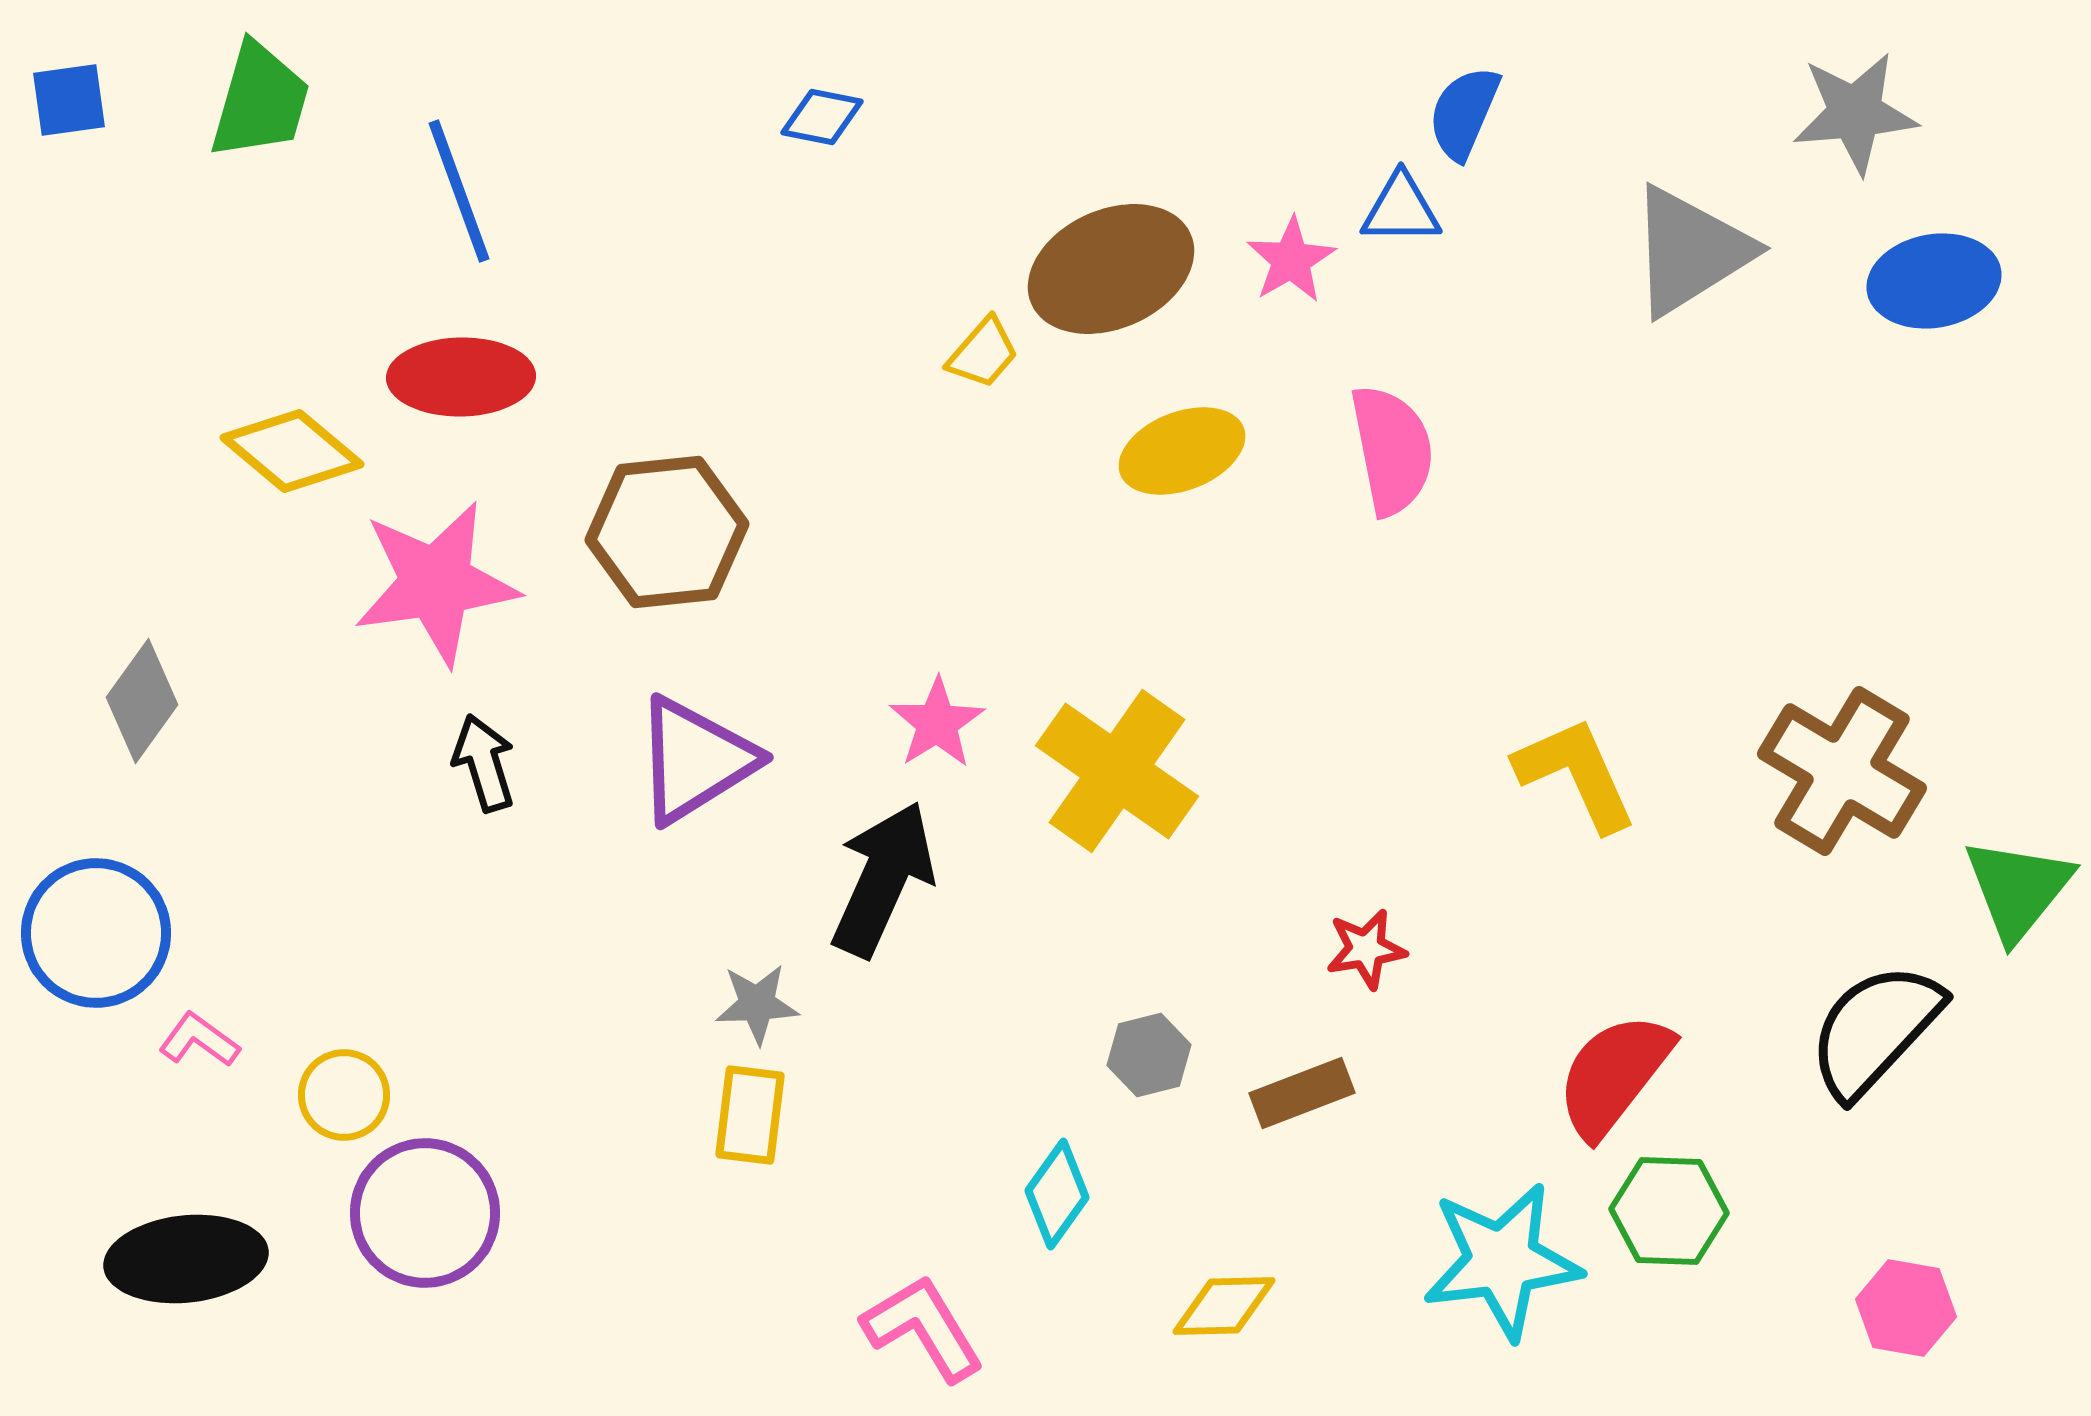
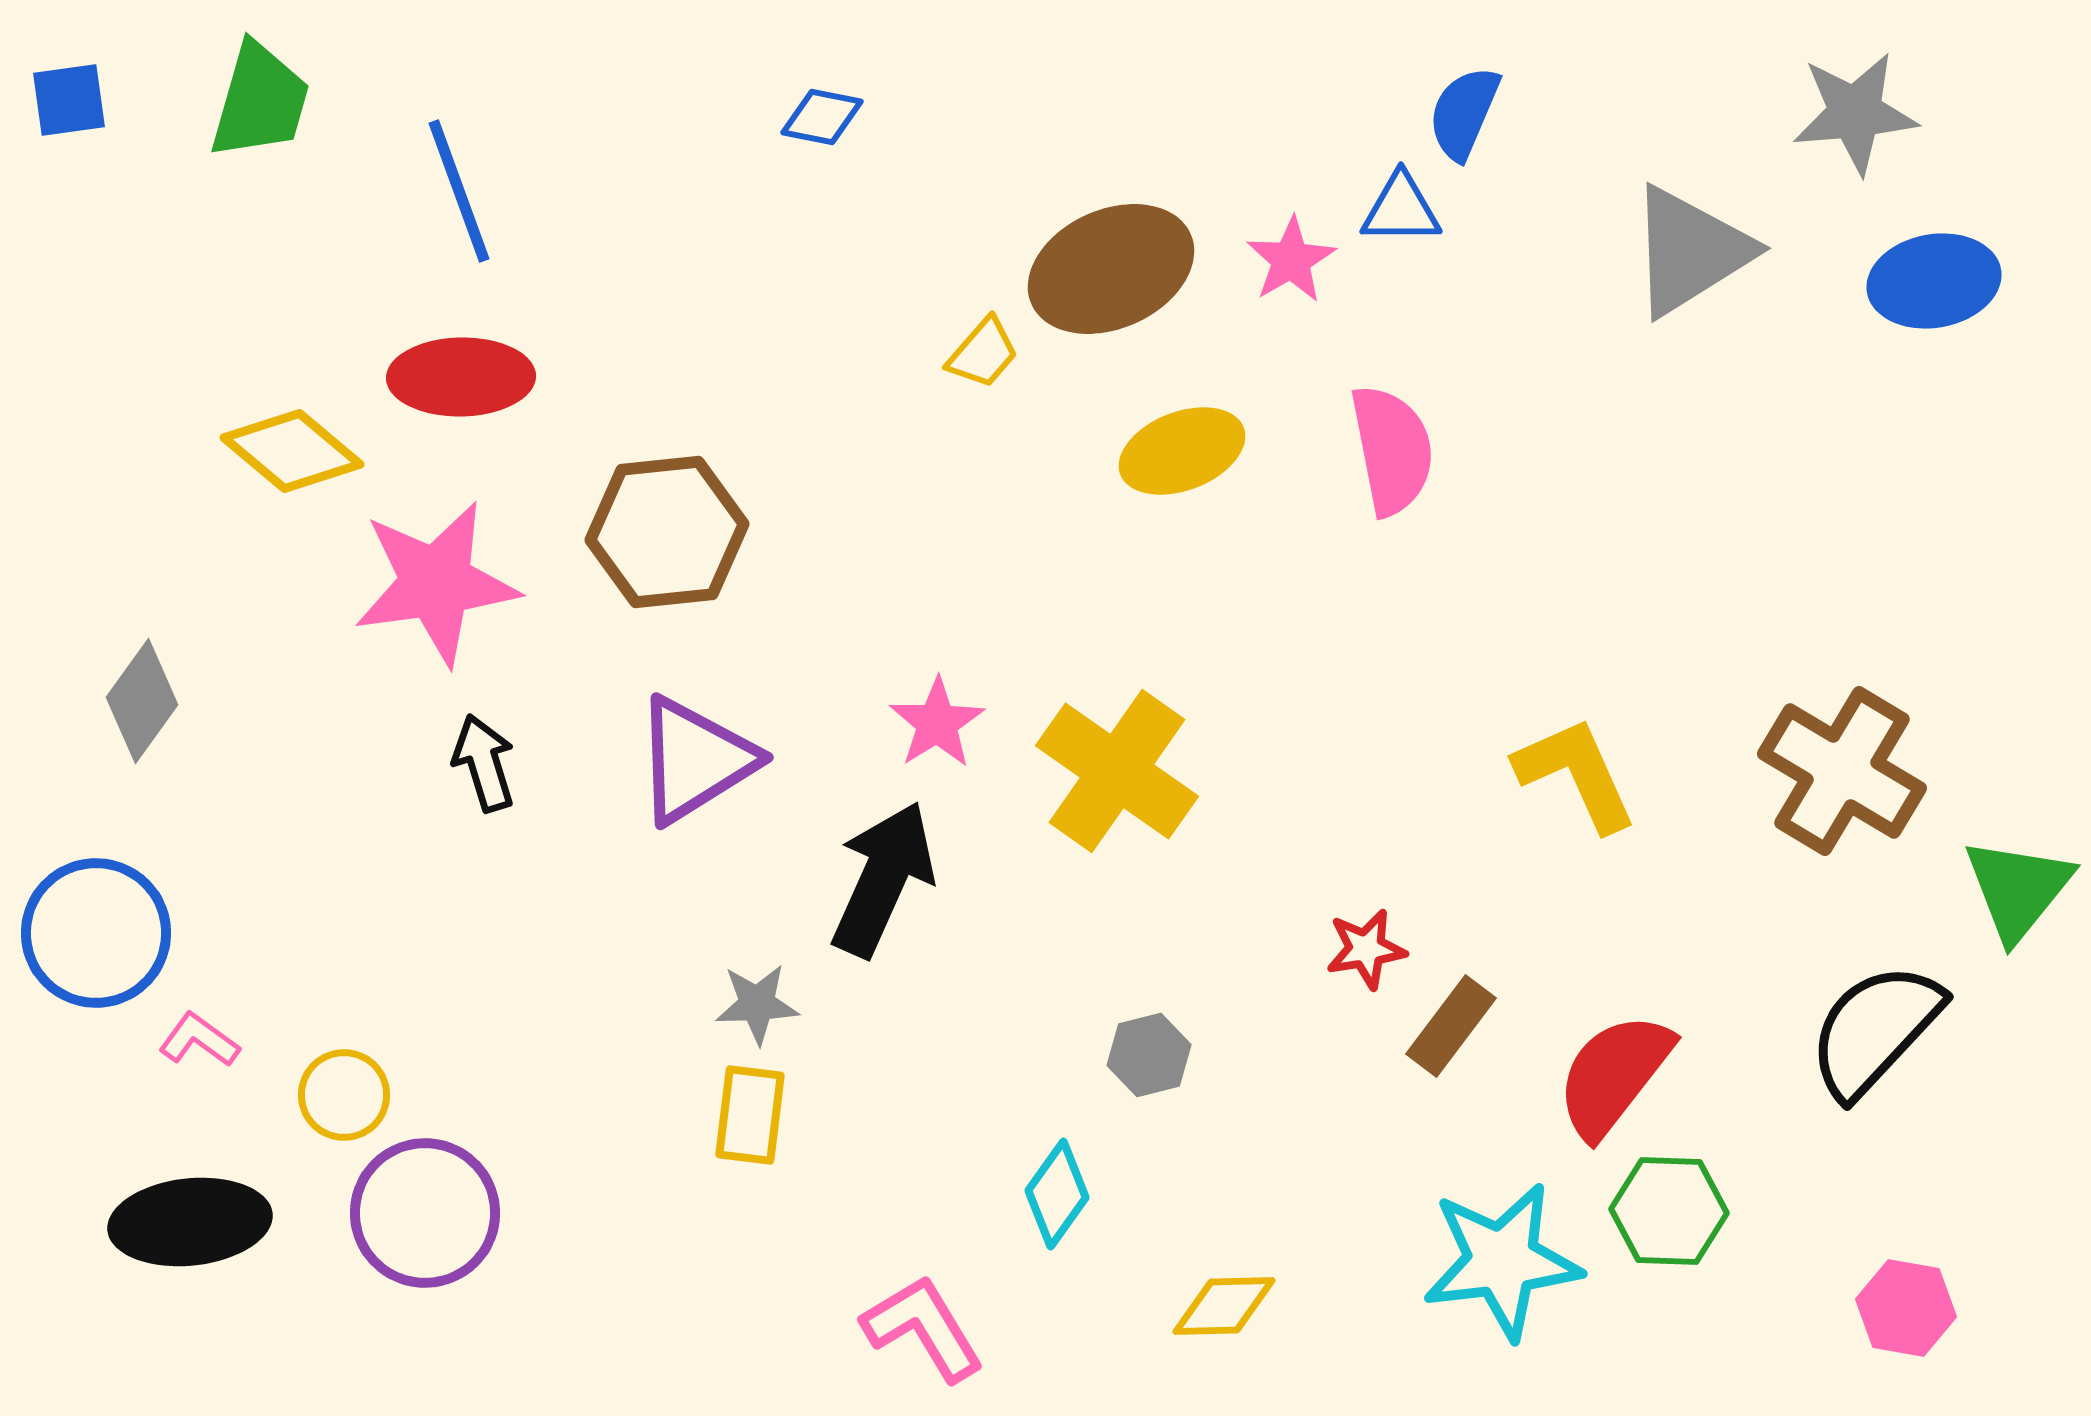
brown rectangle at (1302, 1093): moved 149 px right, 67 px up; rotated 32 degrees counterclockwise
black ellipse at (186, 1259): moved 4 px right, 37 px up
